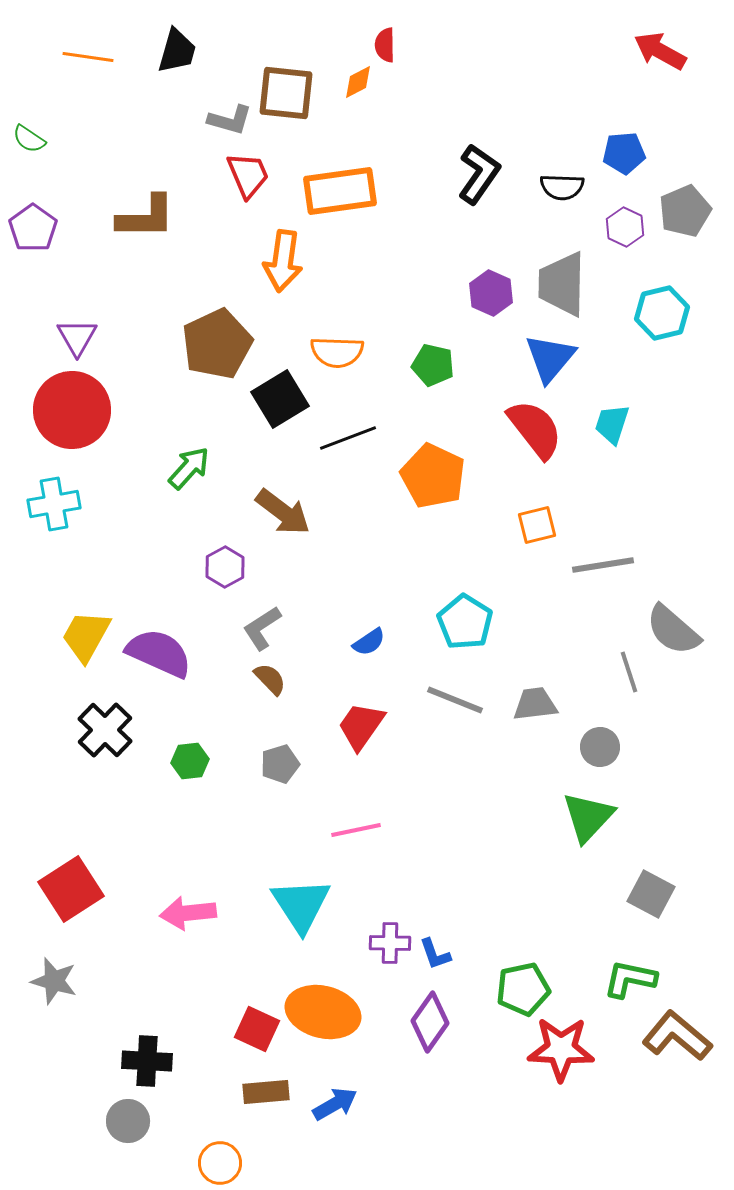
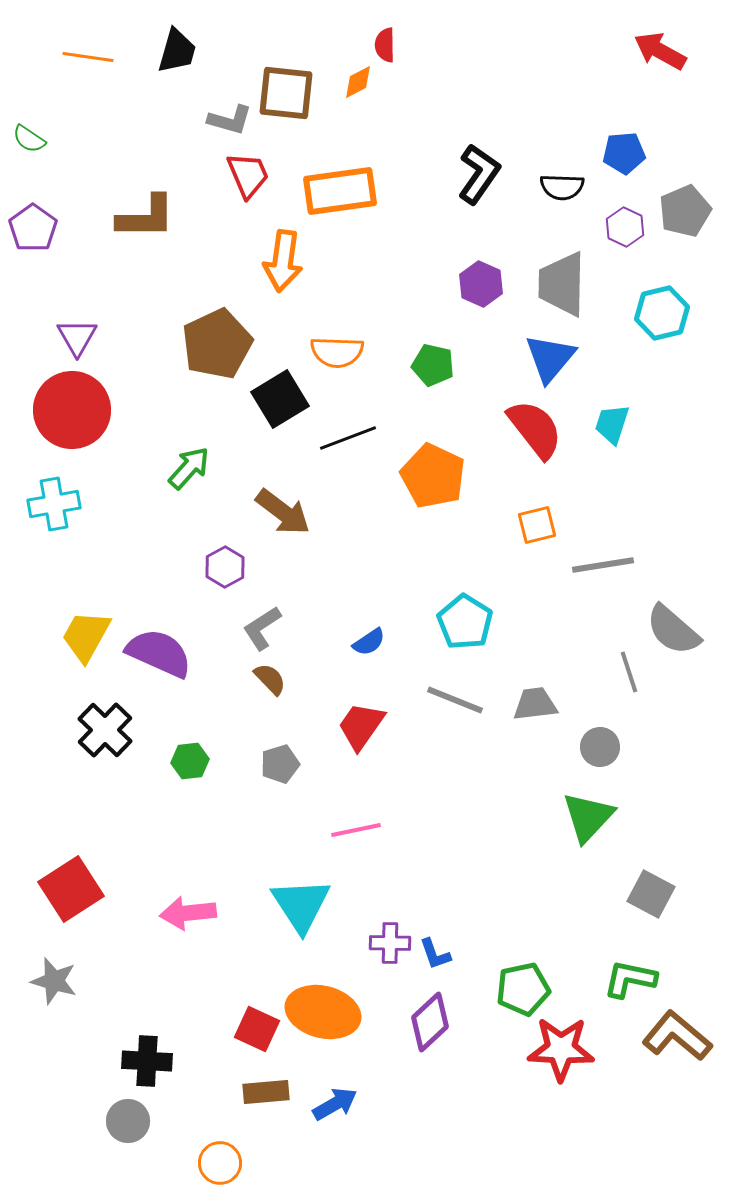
purple hexagon at (491, 293): moved 10 px left, 9 px up
purple diamond at (430, 1022): rotated 12 degrees clockwise
